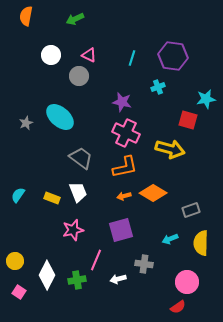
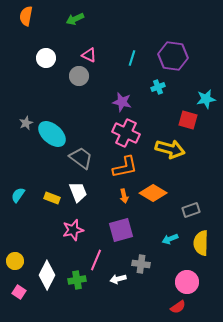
white circle: moved 5 px left, 3 px down
cyan ellipse: moved 8 px left, 17 px down
orange arrow: rotated 88 degrees counterclockwise
gray cross: moved 3 px left
